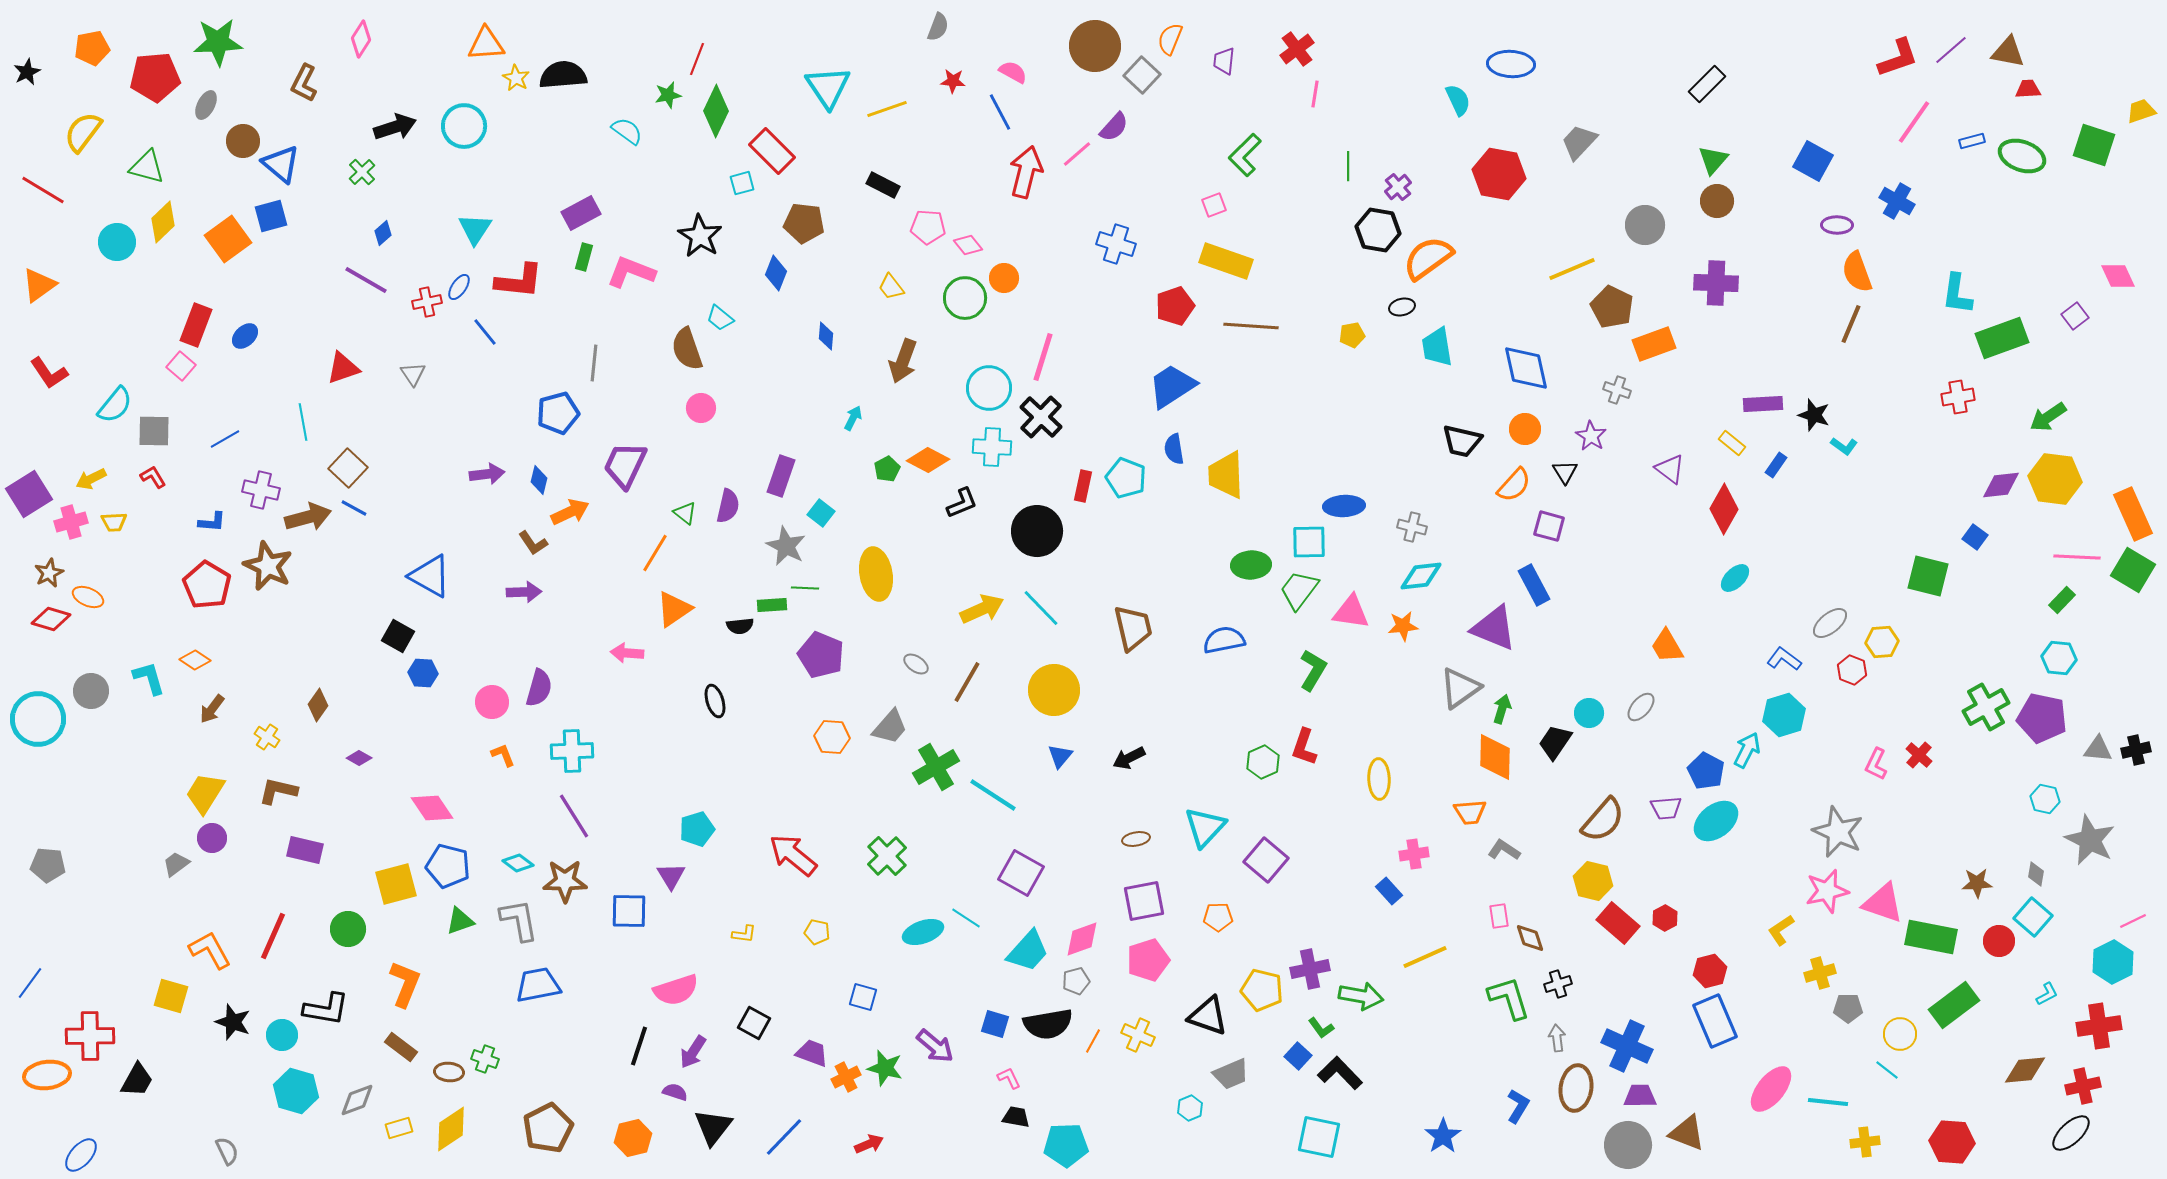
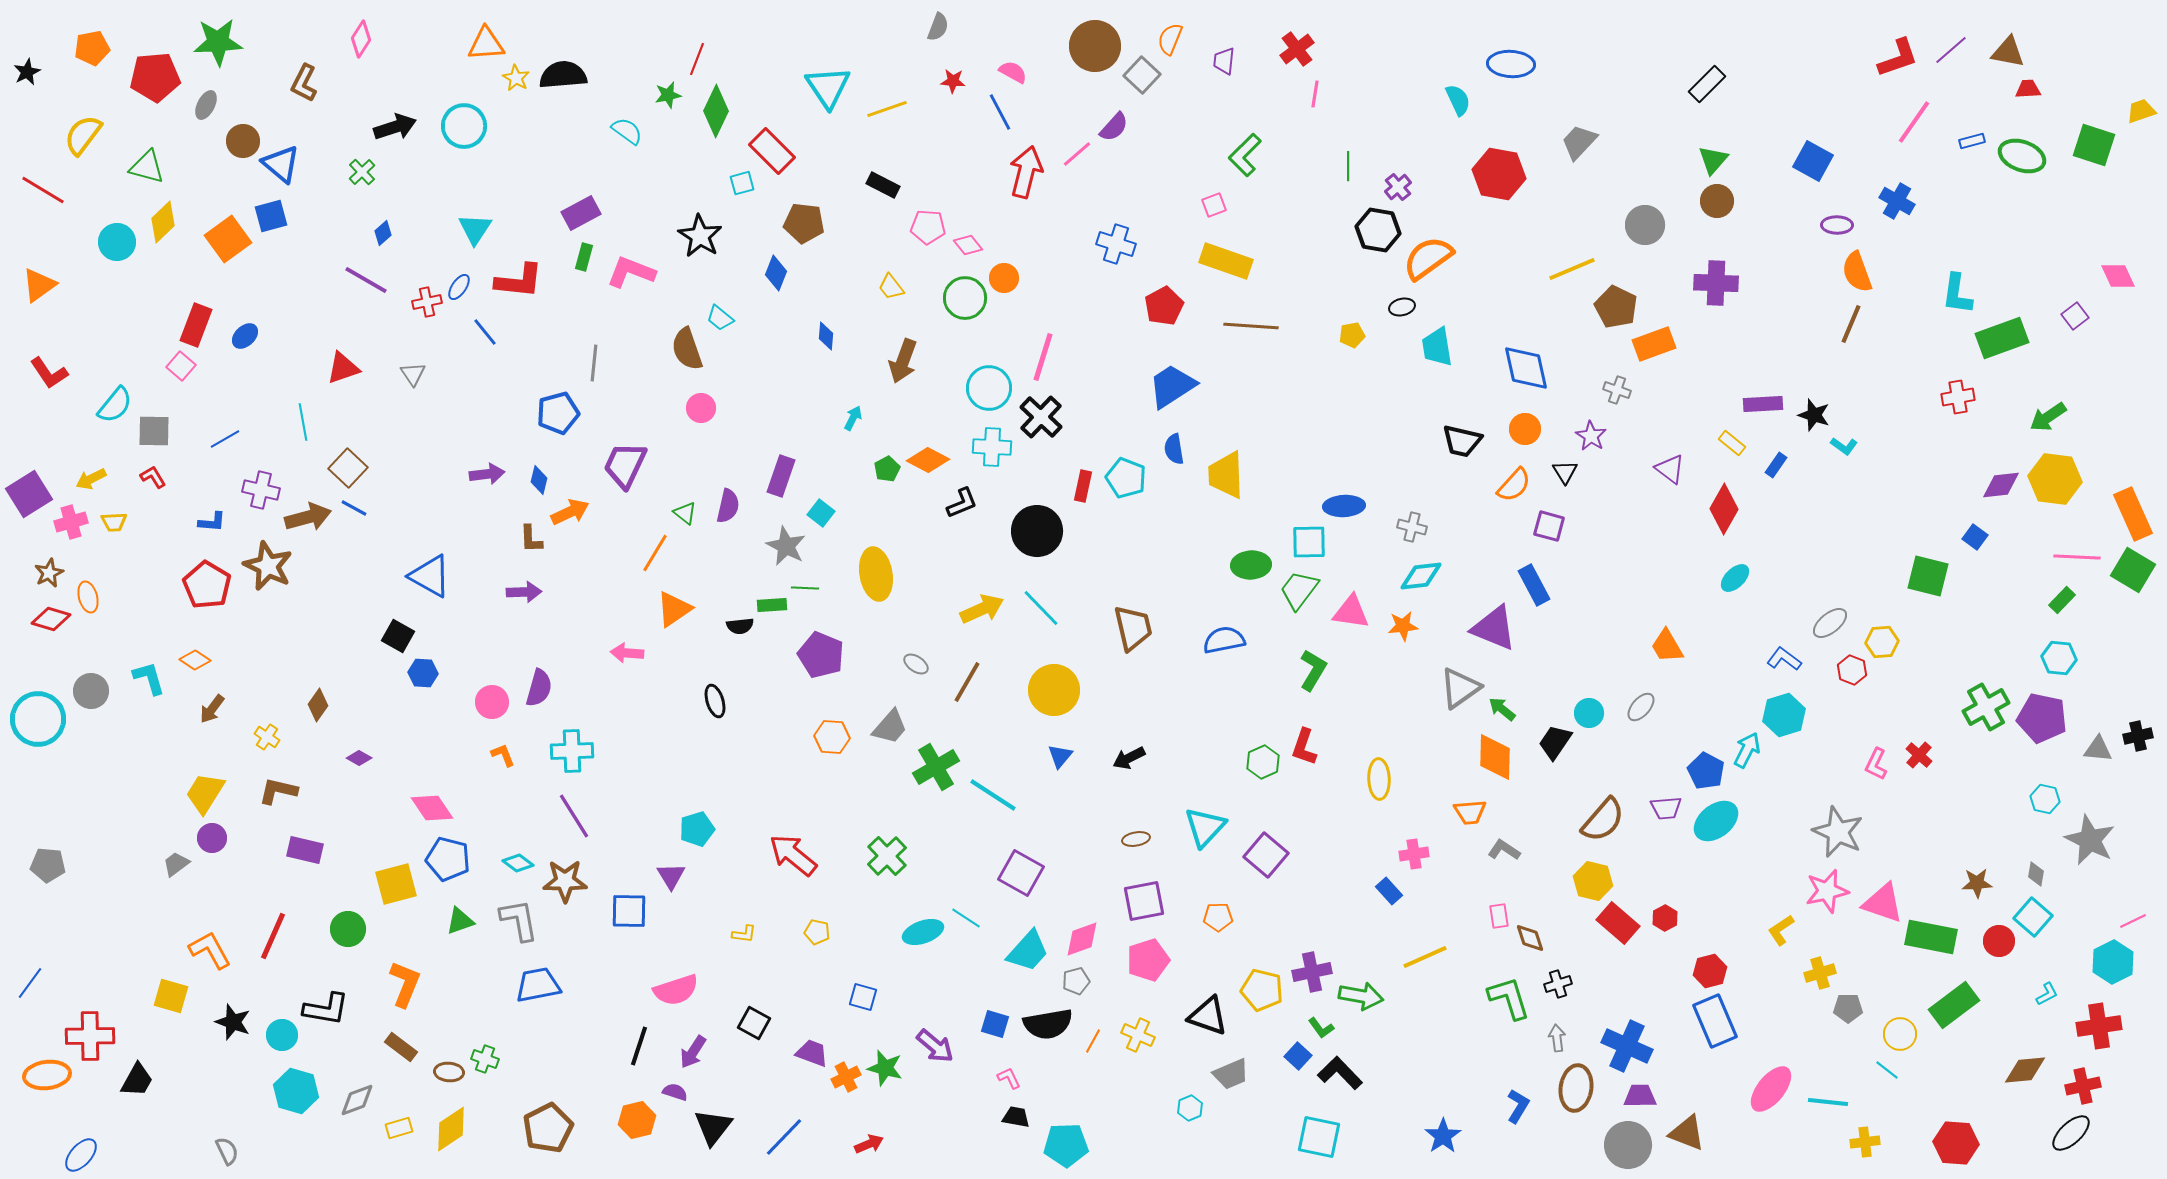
yellow semicircle at (83, 132): moved 3 px down
red pentagon at (1175, 306): moved 11 px left; rotated 9 degrees counterclockwise
brown pentagon at (1612, 307): moved 4 px right
brown L-shape at (533, 543): moved 2 px left, 4 px up; rotated 32 degrees clockwise
orange ellipse at (88, 597): rotated 52 degrees clockwise
green arrow at (1502, 709): rotated 68 degrees counterclockwise
black cross at (2136, 750): moved 2 px right, 14 px up
purple square at (1266, 860): moved 5 px up
blue pentagon at (448, 866): moved 7 px up
purple cross at (1310, 969): moved 2 px right, 3 px down
orange hexagon at (633, 1138): moved 4 px right, 18 px up
red hexagon at (1952, 1142): moved 4 px right, 1 px down
